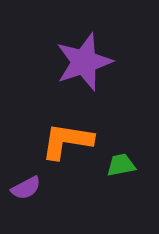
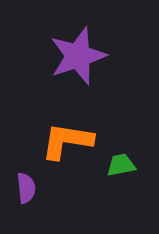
purple star: moved 6 px left, 6 px up
purple semicircle: rotated 68 degrees counterclockwise
